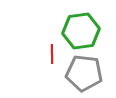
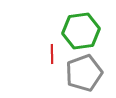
gray pentagon: rotated 27 degrees counterclockwise
